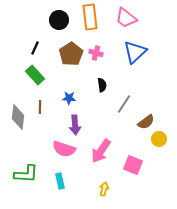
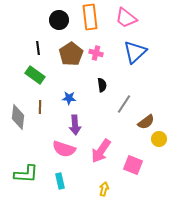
black line: moved 3 px right; rotated 32 degrees counterclockwise
green rectangle: rotated 12 degrees counterclockwise
